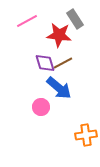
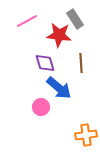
brown line: moved 18 px right; rotated 66 degrees counterclockwise
